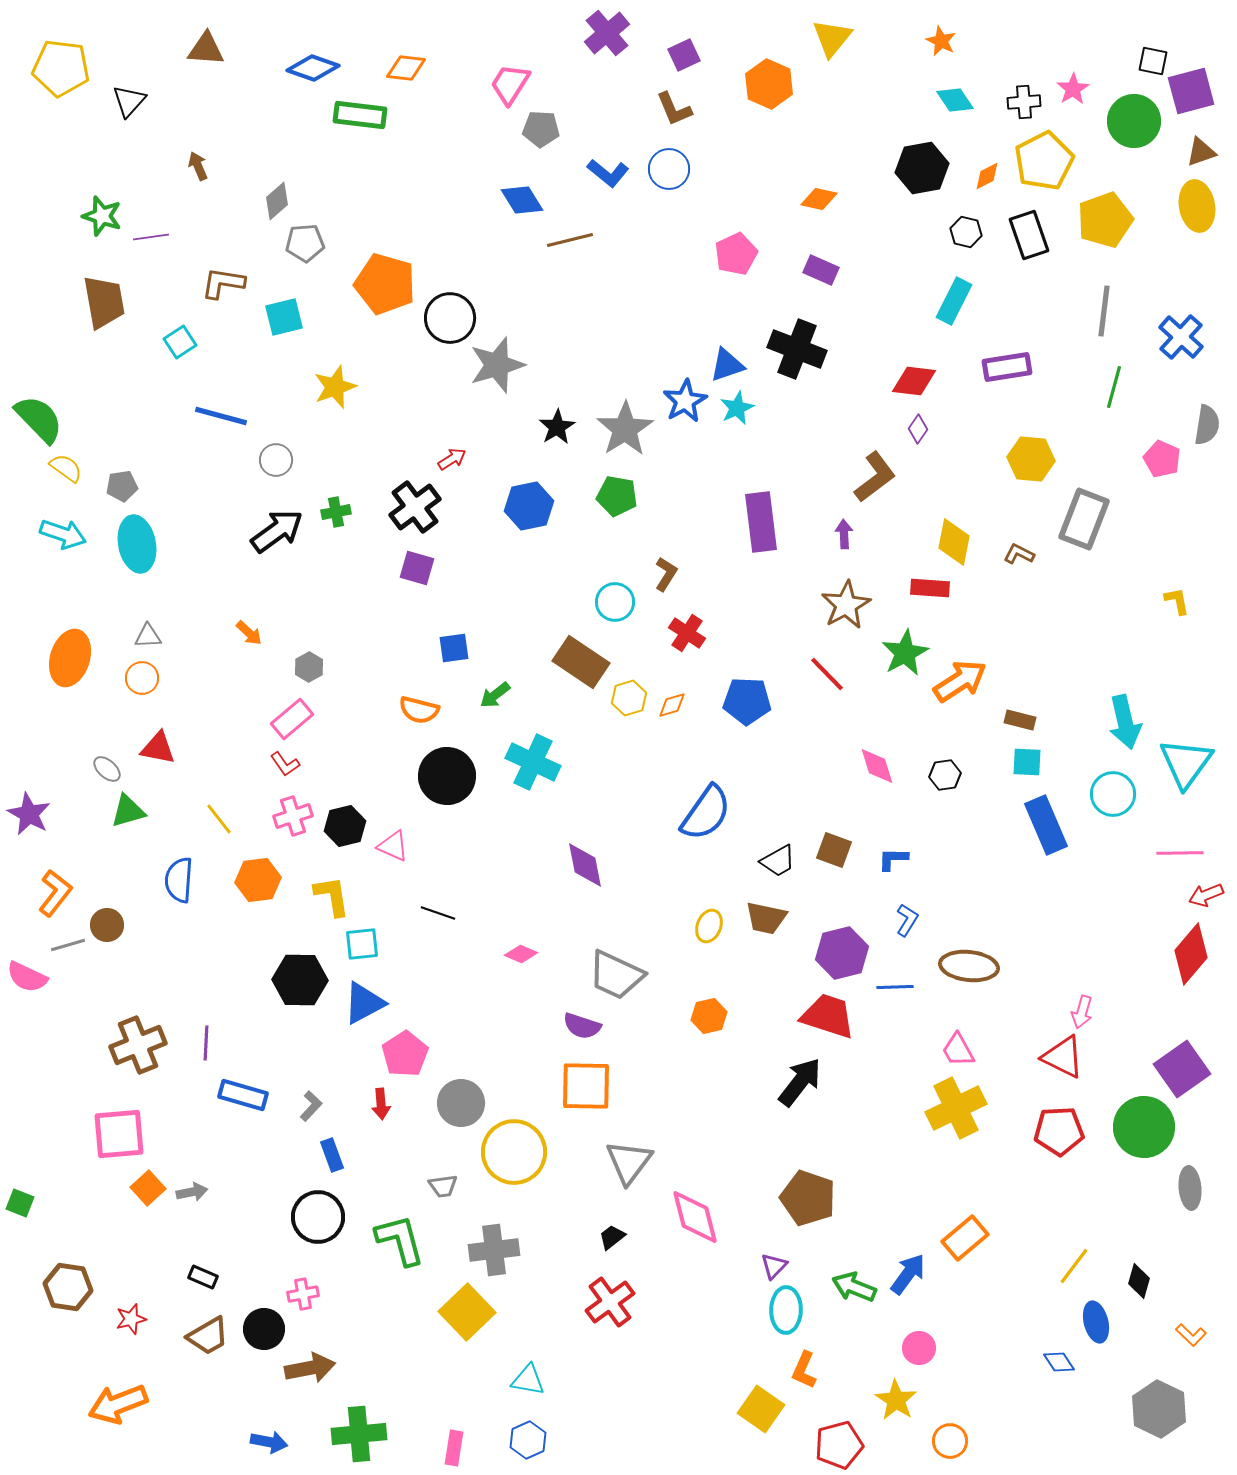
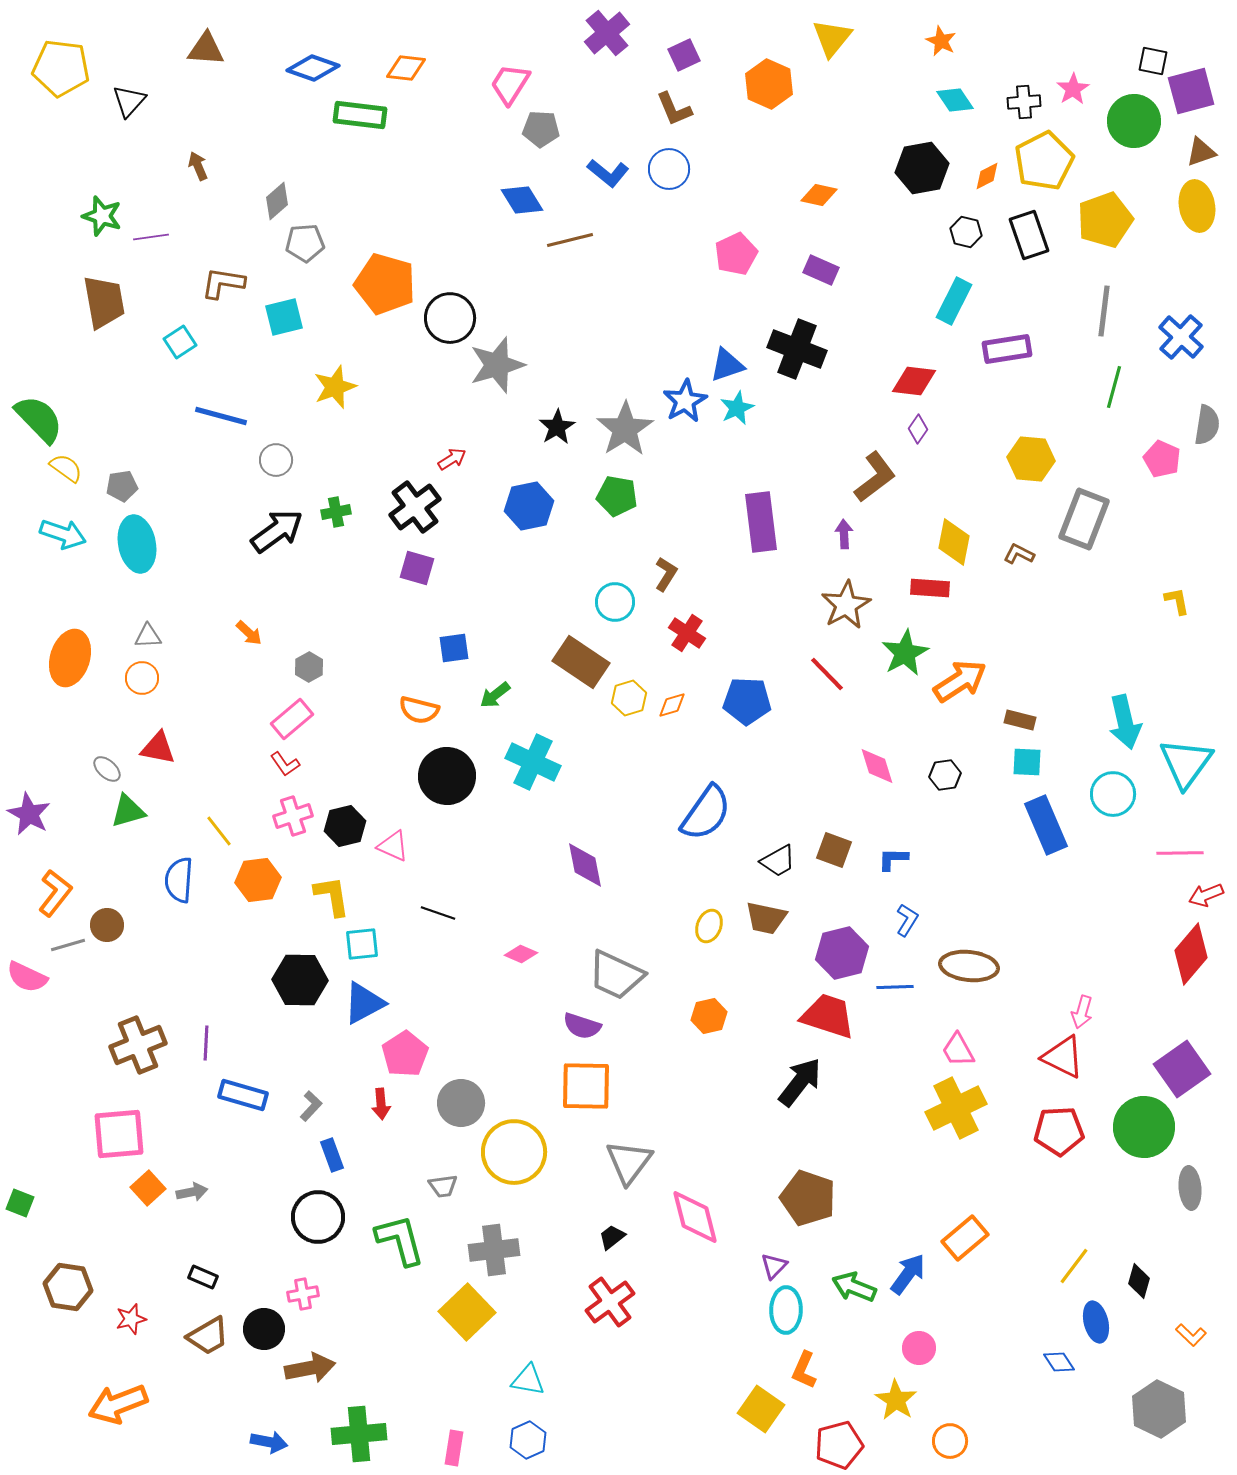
orange diamond at (819, 199): moved 4 px up
purple rectangle at (1007, 367): moved 18 px up
yellow line at (219, 819): moved 12 px down
